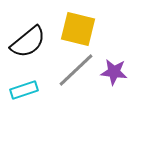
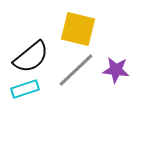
black semicircle: moved 3 px right, 15 px down
purple star: moved 2 px right, 2 px up
cyan rectangle: moved 1 px right, 1 px up
